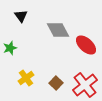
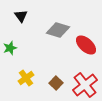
gray diamond: rotated 45 degrees counterclockwise
